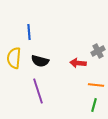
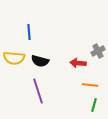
yellow semicircle: rotated 90 degrees counterclockwise
orange line: moved 6 px left
